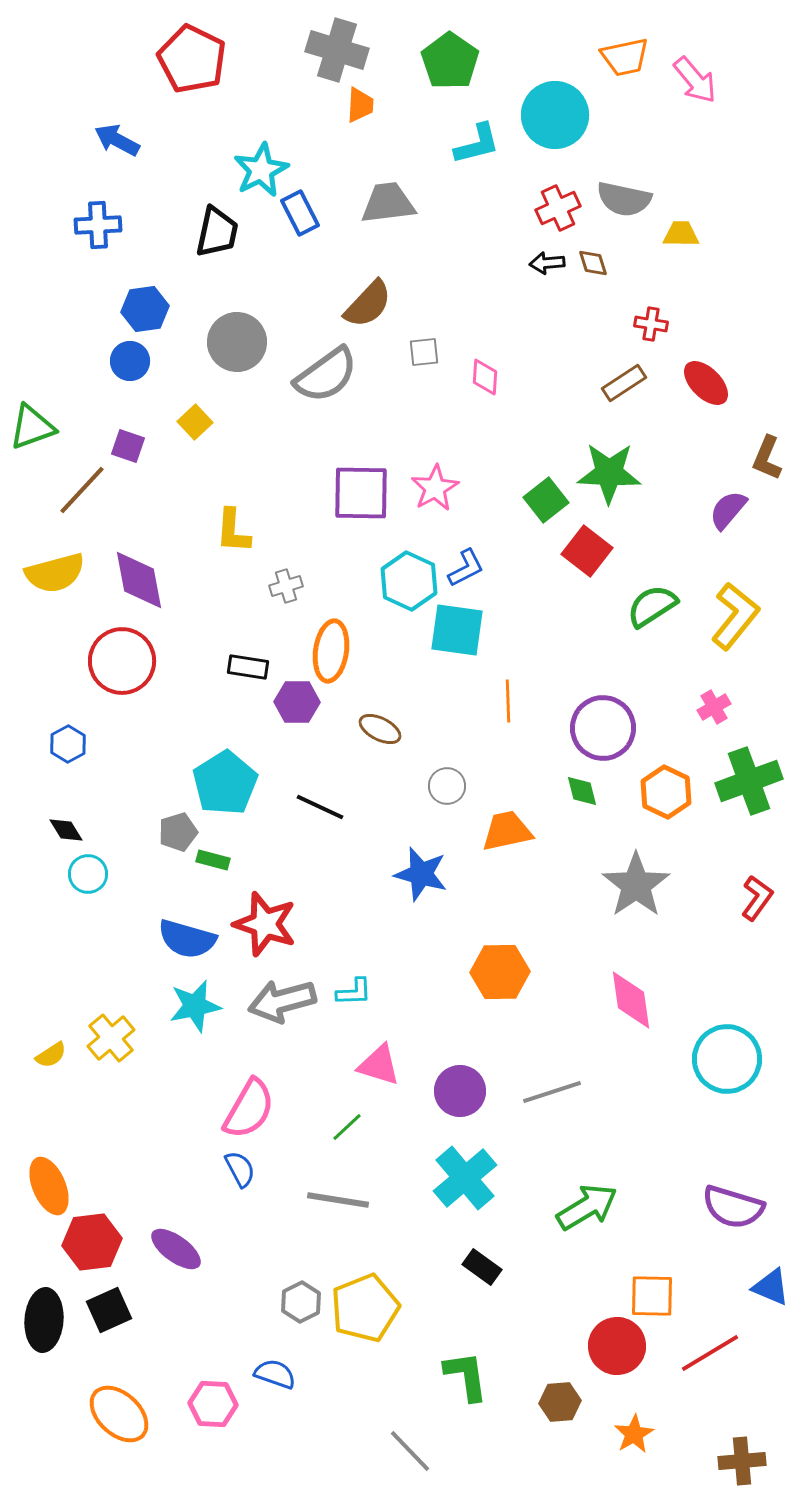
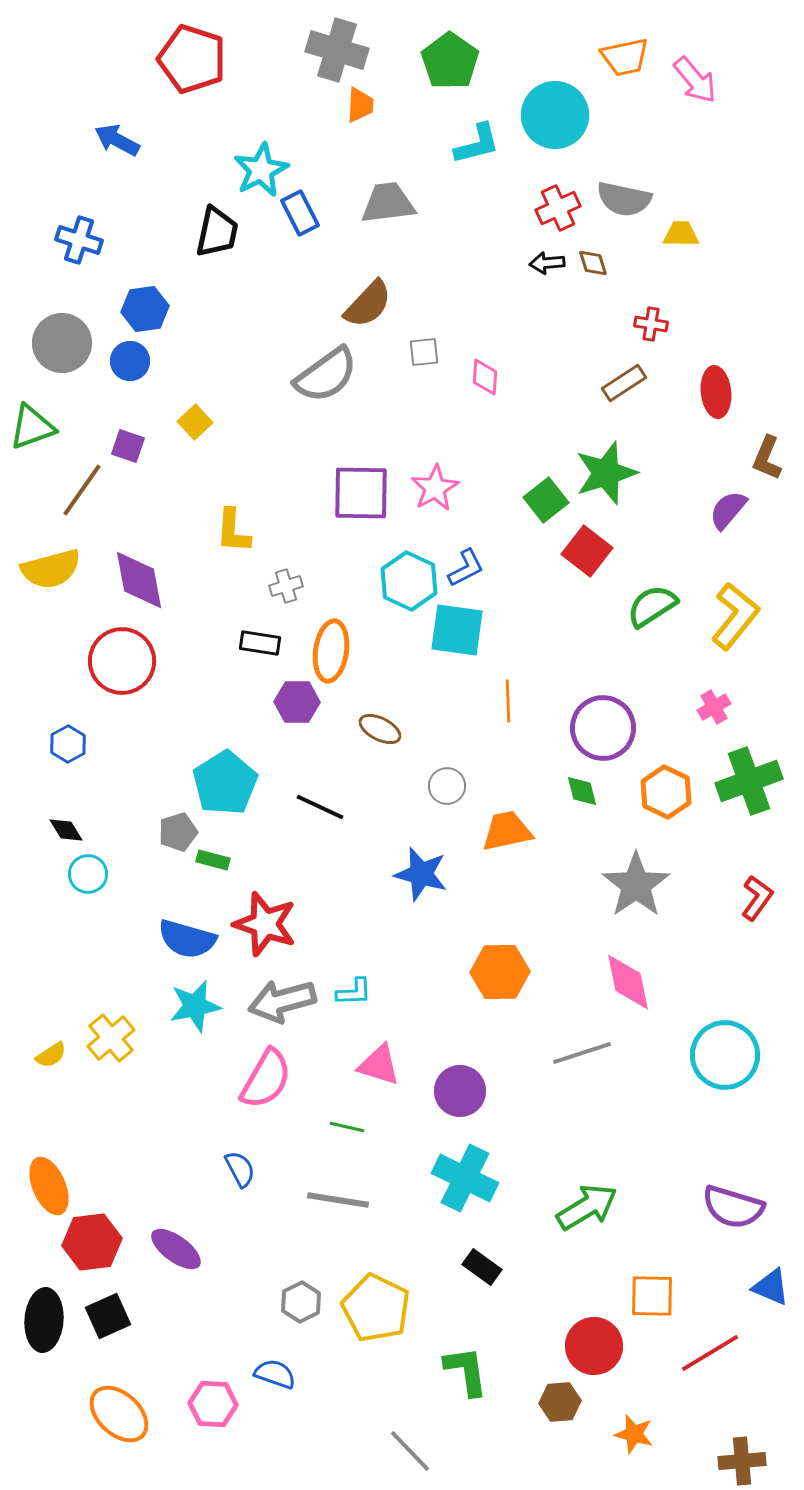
red pentagon at (192, 59): rotated 8 degrees counterclockwise
blue cross at (98, 225): moved 19 px left, 15 px down; rotated 21 degrees clockwise
gray circle at (237, 342): moved 175 px left, 1 px down
red ellipse at (706, 383): moved 10 px right, 9 px down; rotated 39 degrees clockwise
green star at (609, 473): moved 3 px left; rotated 20 degrees counterclockwise
brown line at (82, 490): rotated 8 degrees counterclockwise
yellow semicircle at (55, 573): moved 4 px left, 4 px up
black rectangle at (248, 667): moved 12 px right, 24 px up
pink diamond at (631, 1000): moved 3 px left, 18 px up; rotated 4 degrees counterclockwise
cyan circle at (727, 1059): moved 2 px left, 4 px up
gray line at (552, 1092): moved 30 px right, 39 px up
pink semicircle at (249, 1109): moved 17 px right, 30 px up
green line at (347, 1127): rotated 56 degrees clockwise
cyan cross at (465, 1178): rotated 24 degrees counterclockwise
yellow pentagon at (365, 1308): moved 11 px right; rotated 24 degrees counterclockwise
black square at (109, 1310): moved 1 px left, 6 px down
red circle at (617, 1346): moved 23 px left
green L-shape at (466, 1376): moved 5 px up
orange star at (634, 1434): rotated 27 degrees counterclockwise
